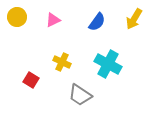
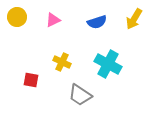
blue semicircle: rotated 36 degrees clockwise
red square: rotated 21 degrees counterclockwise
